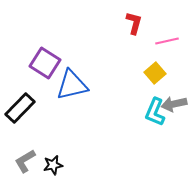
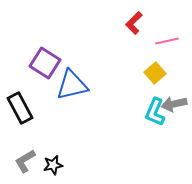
red L-shape: rotated 150 degrees counterclockwise
black rectangle: rotated 72 degrees counterclockwise
